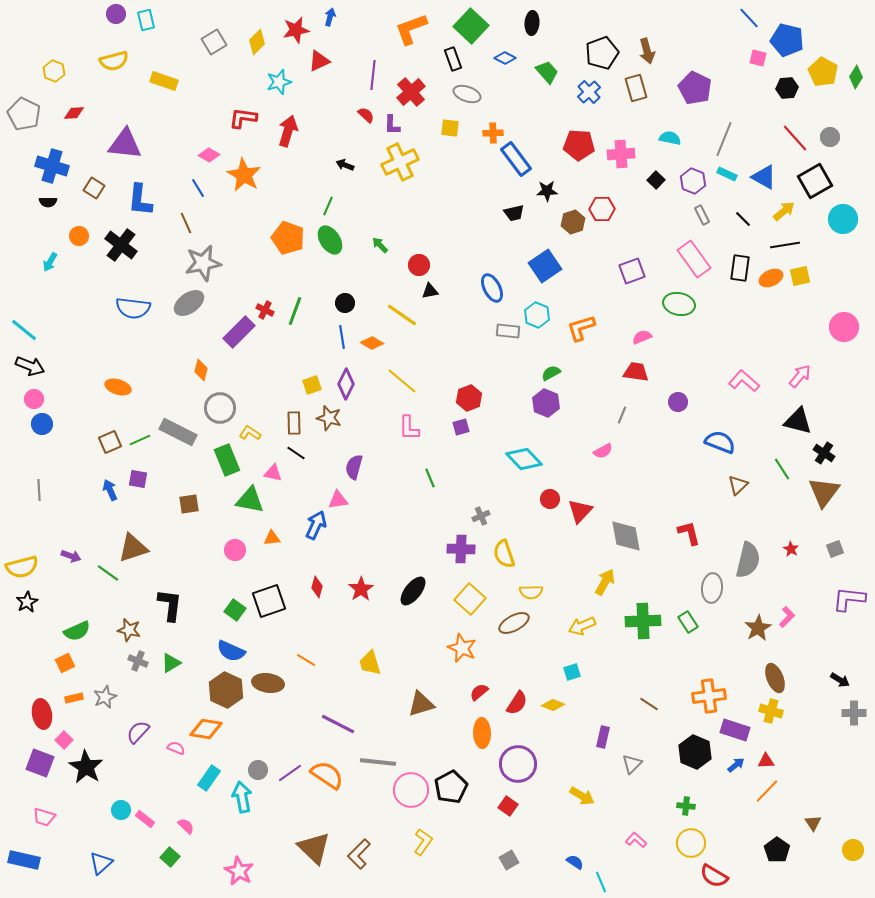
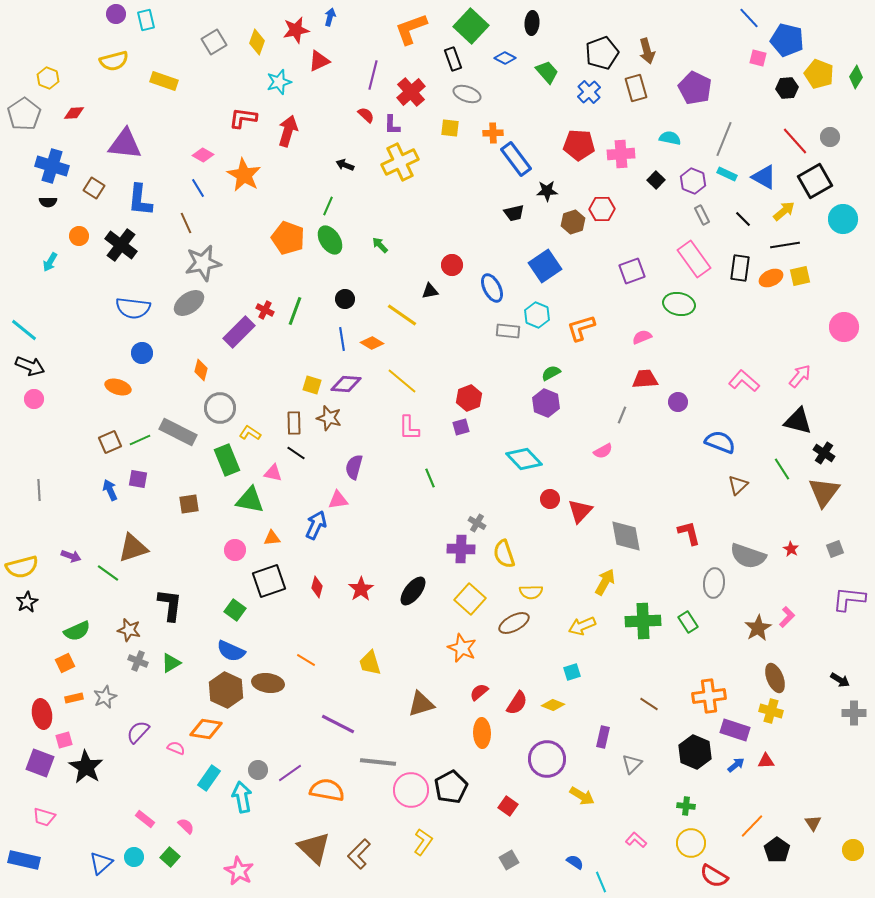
yellow diamond at (257, 42): rotated 25 degrees counterclockwise
yellow hexagon at (54, 71): moved 6 px left, 7 px down
yellow pentagon at (823, 72): moved 4 px left, 2 px down; rotated 8 degrees counterclockwise
purple line at (373, 75): rotated 8 degrees clockwise
gray pentagon at (24, 114): rotated 12 degrees clockwise
red line at (795, 138): moved 3 px down
pink diamond at (209, 155): moved 6 px left
red circle at (419, 265): moved 33 px right
black circle at (345, 303): moved 4 px up
blue line at (342, 337): moved 2 px down
red trapezoid at (636, 372): moved 9 px right, 7 px down; rotated 12 degrees counterclockwise
purple diamond at (346, 384): rotated 68 degrees clockwise
yellow square at (312, 385): rotated 36 degrees clockwise
blue circle at (42, 424): moved 100 px right, 71 px up
gray cross at (481, 516): moved 4 px left, 7 px down; rotated 36 degrees counterclockwise
gray semicircle at (748, 560): moved 4 px up; rotated 96 degrees clockwise
gray ellipse at (712, 588): moved 2 px right, 5 px up
black square at (269, 601): moved 20 px up
pink square at (64, 740): rotated 30 degrees clockwise
purple circle at (518, 764): moved 29 px right, 5 px up
orange semicircle at (327, 775): moved 15 px down; rotated 24 degrees counterclockwise
orange line at (767, 791): moved 15 px left, 35 px down
cyan circle at (121, 810): moved 13 px right, 47 px down
